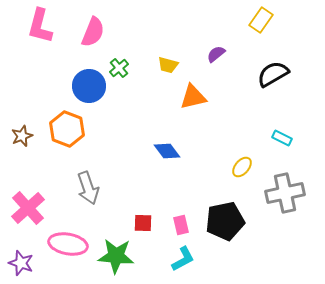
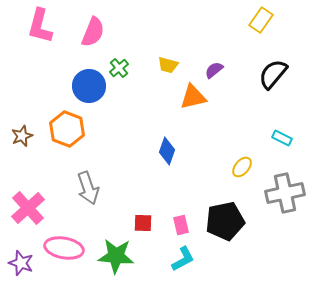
purple semicircle: moved 2 px left, 16 px down
black semicircle: rotated 20 degrees counterclockwise
blue diamond: rotated 56 degrees clockwise
pink ellipse: moved 4 px left, 4 px down
